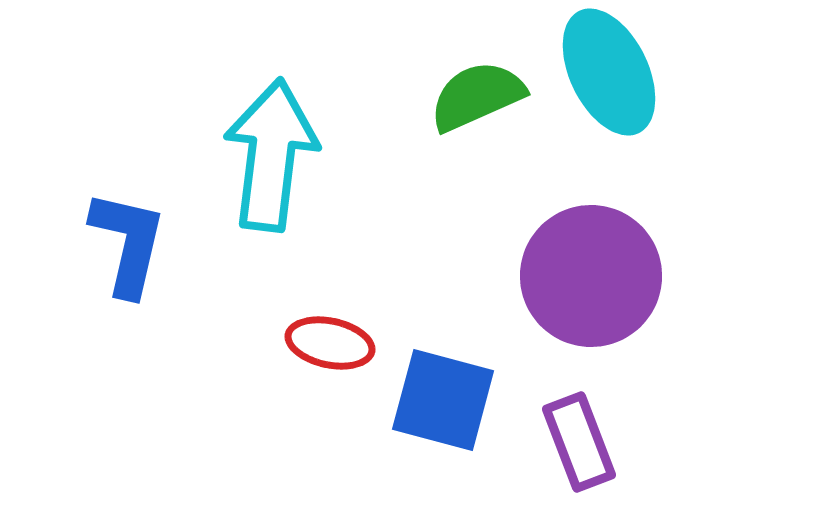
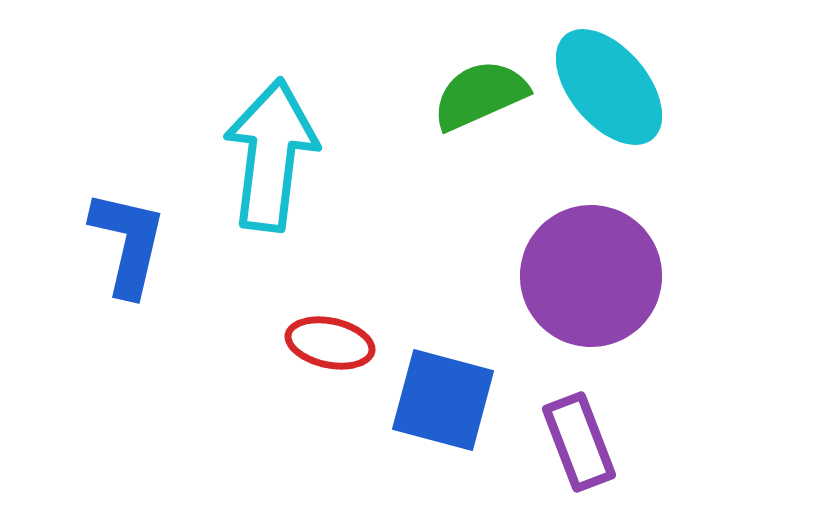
cyan ellipse: moved 15 px down; rotated 14 degrees counterclockwise
green semicircle: moved 3 px right, 1 px up
